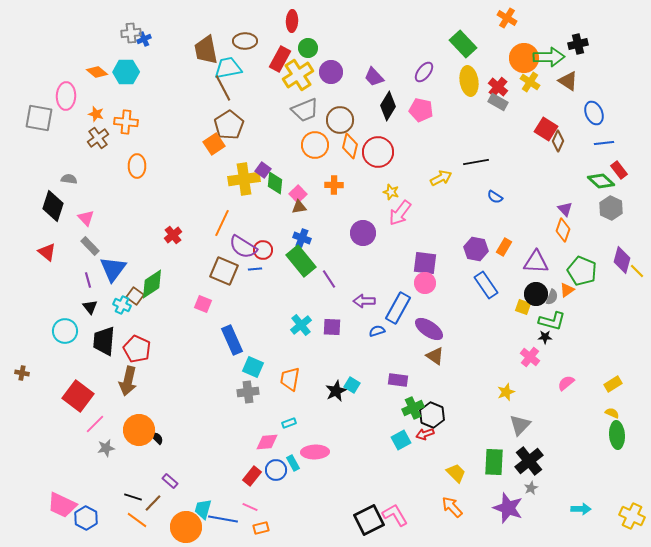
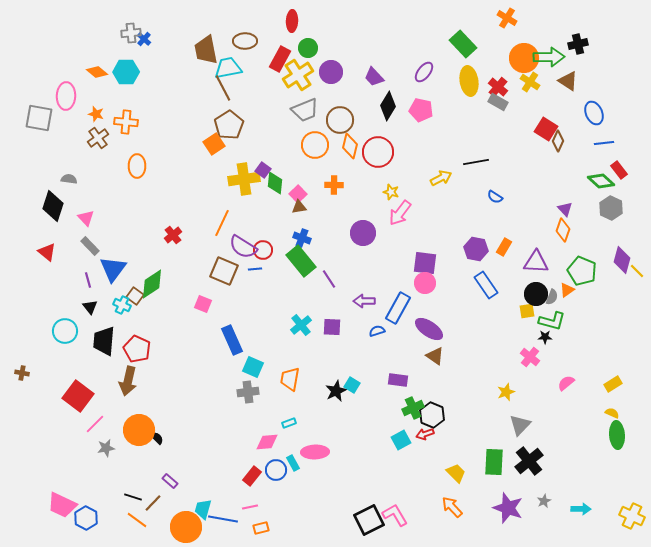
blue cross at (144, 39): rotated 24 degrees counterclockwise
yellow square at (523, 307): moved 4 px right, 4 px down; rotated 28 degrees counterclockwise
gray star at (531, 488): moved 13 px right, 13 px down
pink line at (250, 507): rotated 35 degrees counterclockwise
